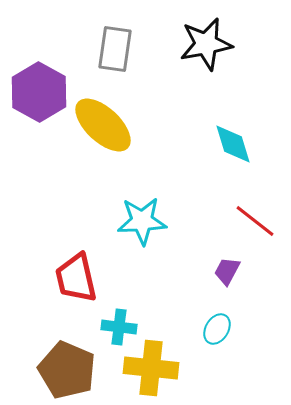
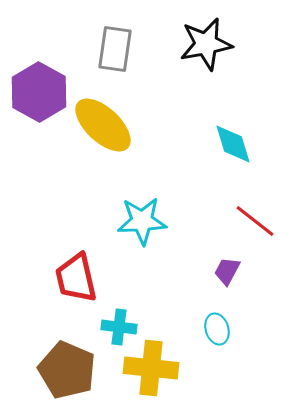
cyan ellipse: rotated 48 degrees counterclockwise
